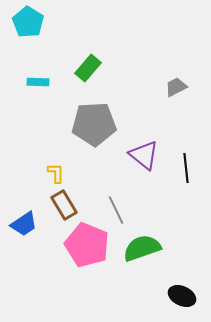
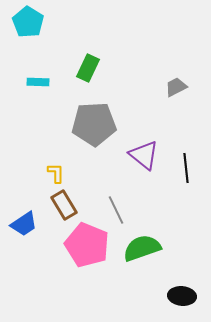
green rectangle: rotated 16 degrees counterclockwise
black ellipse: rotated 20 degrees counterclockwise
